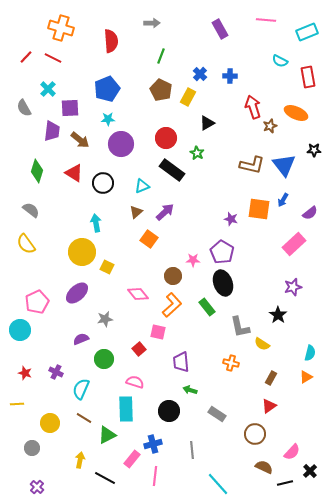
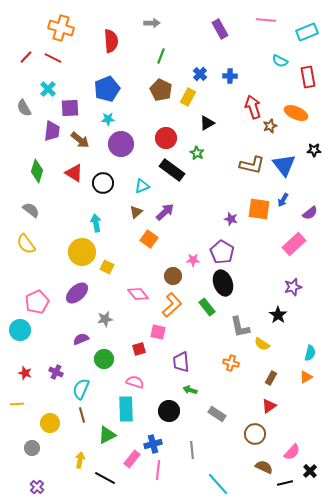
red square at (139, 349): rotated 24 degrees clockwise
brown line at (84, 418): moved 2 px left, 3 px up; rotated 42 degrees clockwise
pink line at (155, 476): moved 3 px right, 6 px up
